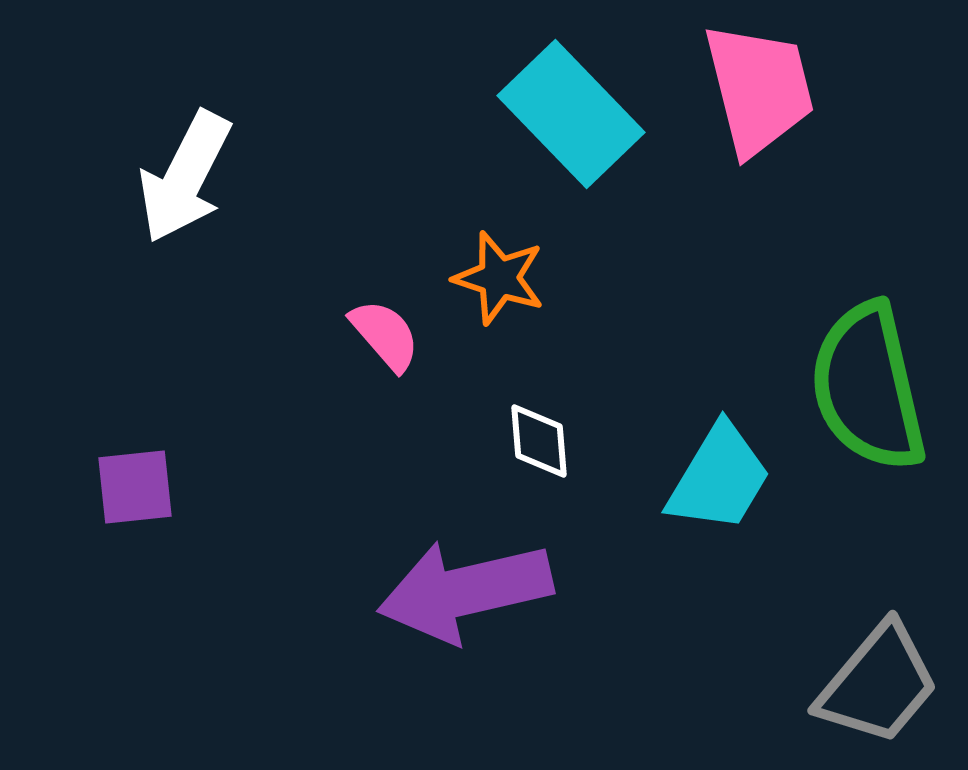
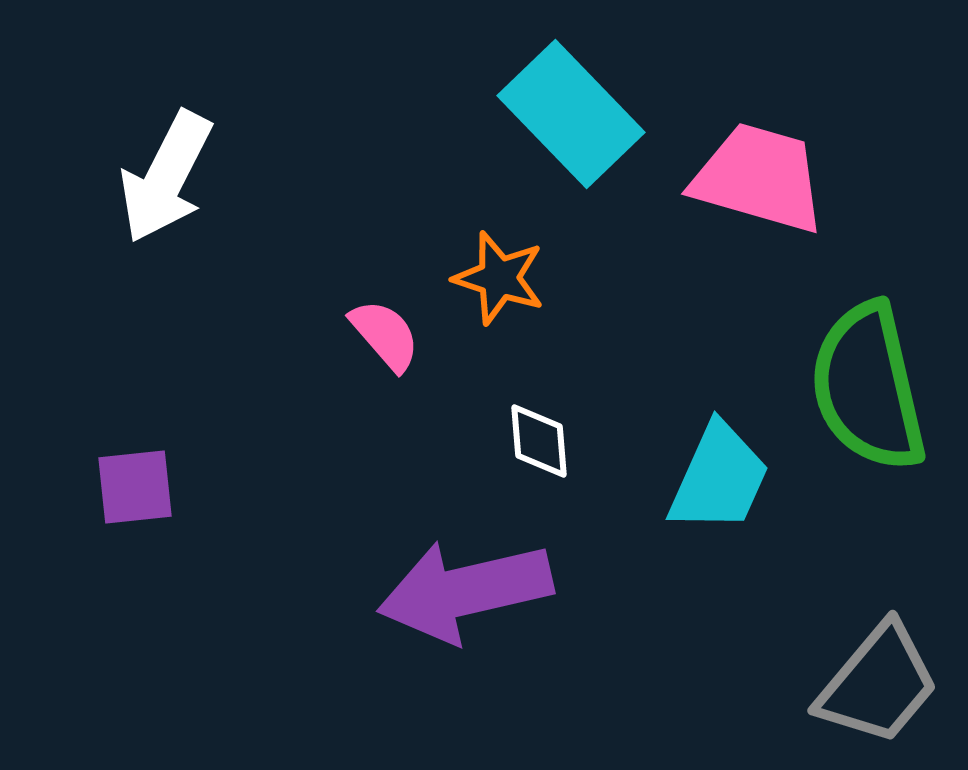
pink trapezoid: moved 89 px down; rotated 60 degrees counterclockwise
white arrow: moved 19 px left
cyan trapezoid: rotated 7 degrees counterclockwise
